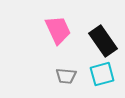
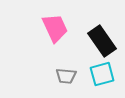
pink trapezoid: moved 3 px left, 2 px up
black rectangle: moved 1 px left
